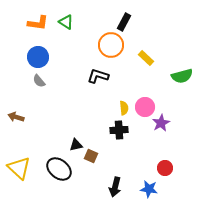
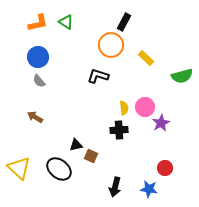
orange L-shape: rotated 20 degrees counterclockwise
brown arrow: moved 19 px right; rotated 14 degrees clockwise
